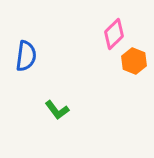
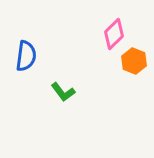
green L-shape: moved 6 px right, 18 px up
